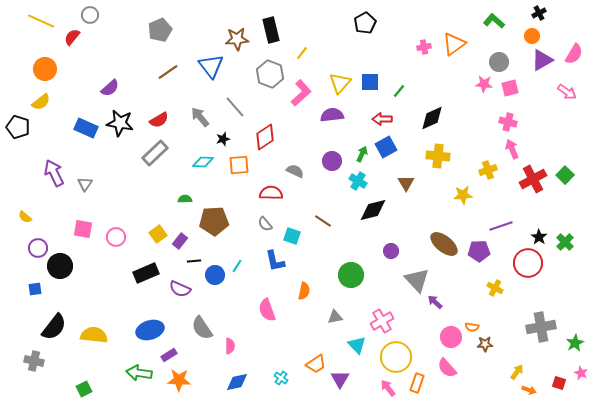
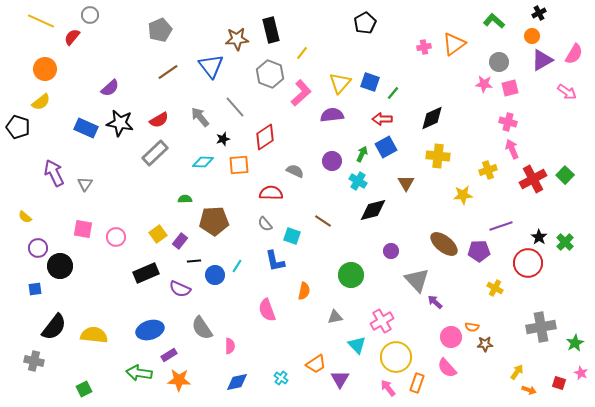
blue square at (370, 82): rotated 18 degrees clockwise
green line at (399, 91): moved 6 px left, 2 px down
